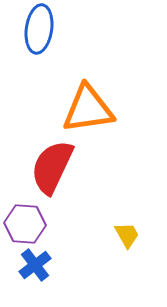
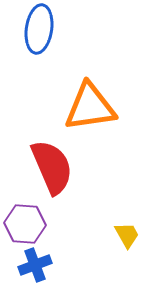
orange triangle: moved 2 px right, 2 px up
red semicircle: rotated 132 degrees clockwise
blue cross: rotated 16 degrees clockwise
